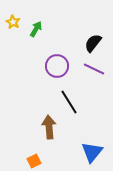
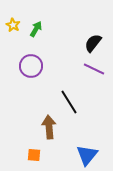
yellow star: moved 3 px down
purple circle: moved 26 px left
blue triangle: moved 5 px left, 3 px down
orange square: moved 6 px up; rotated 32 degrees clockwise
